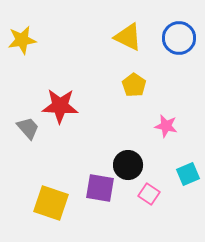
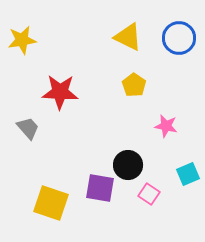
red star: moved 14 px up
